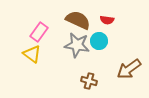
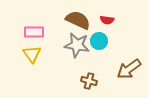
pink rectangle: moved 5 px left; rotated 54 degrees clockwise
yellow triangle: rotated 18 degrees clockwise
